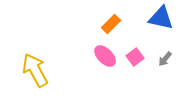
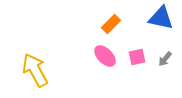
pink square: moved 2 px right; rotated 24 degrees clockwise
